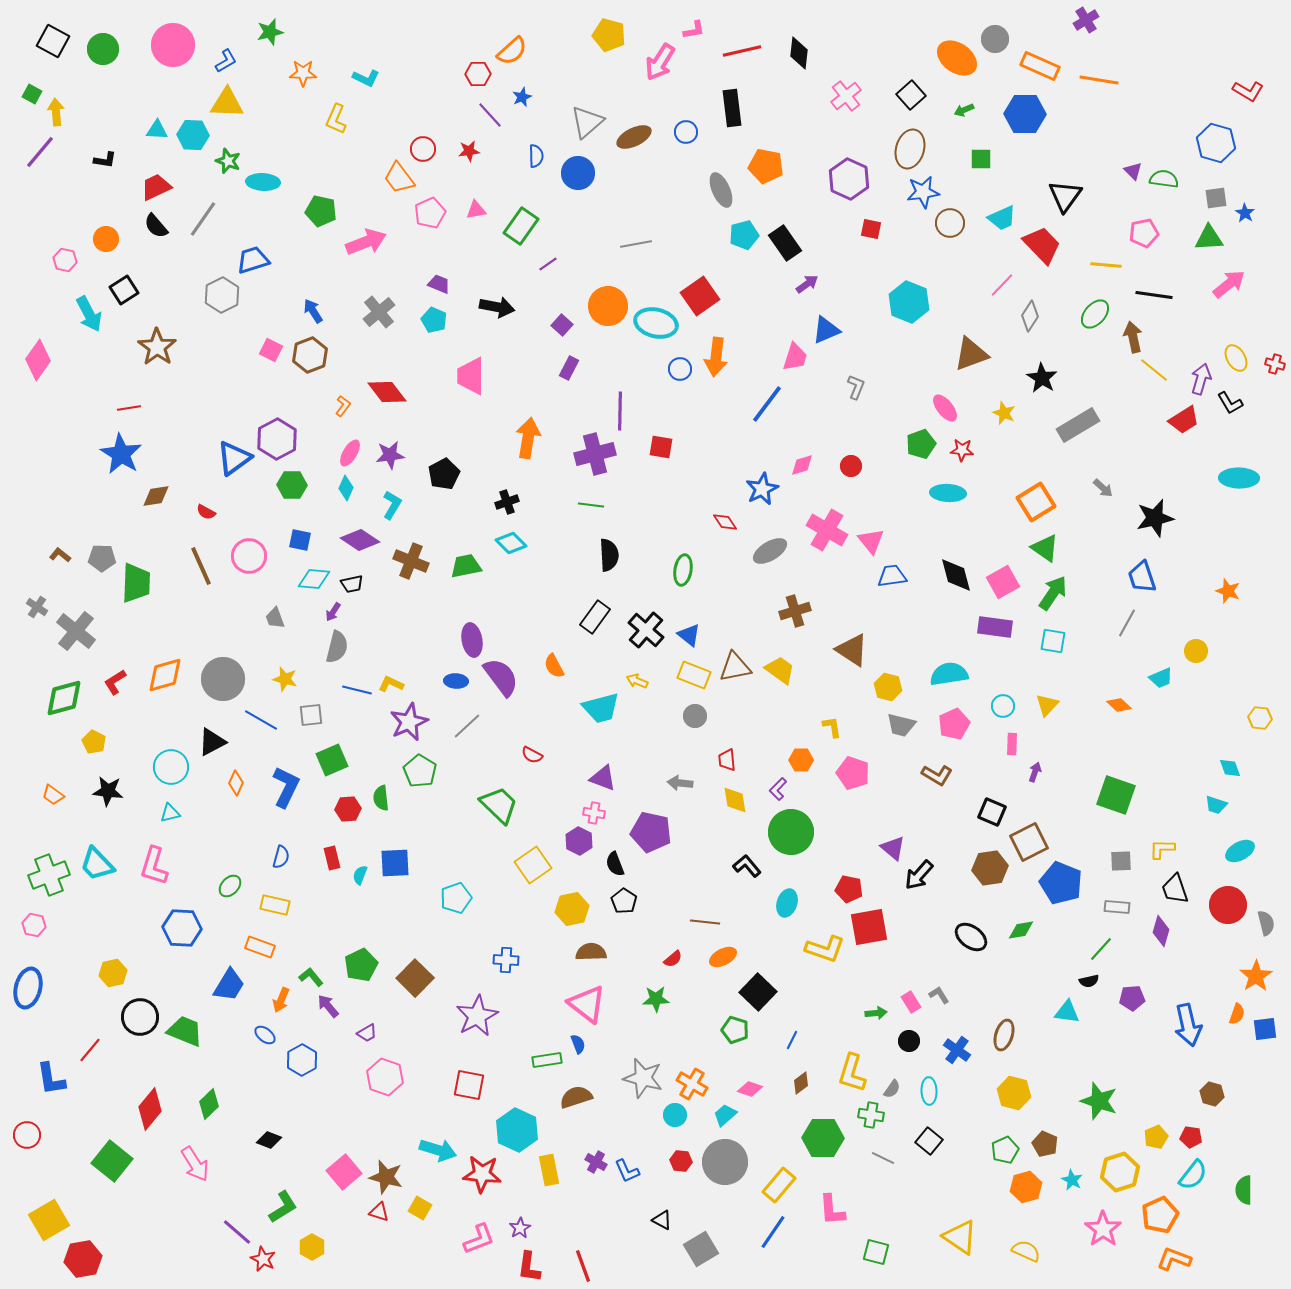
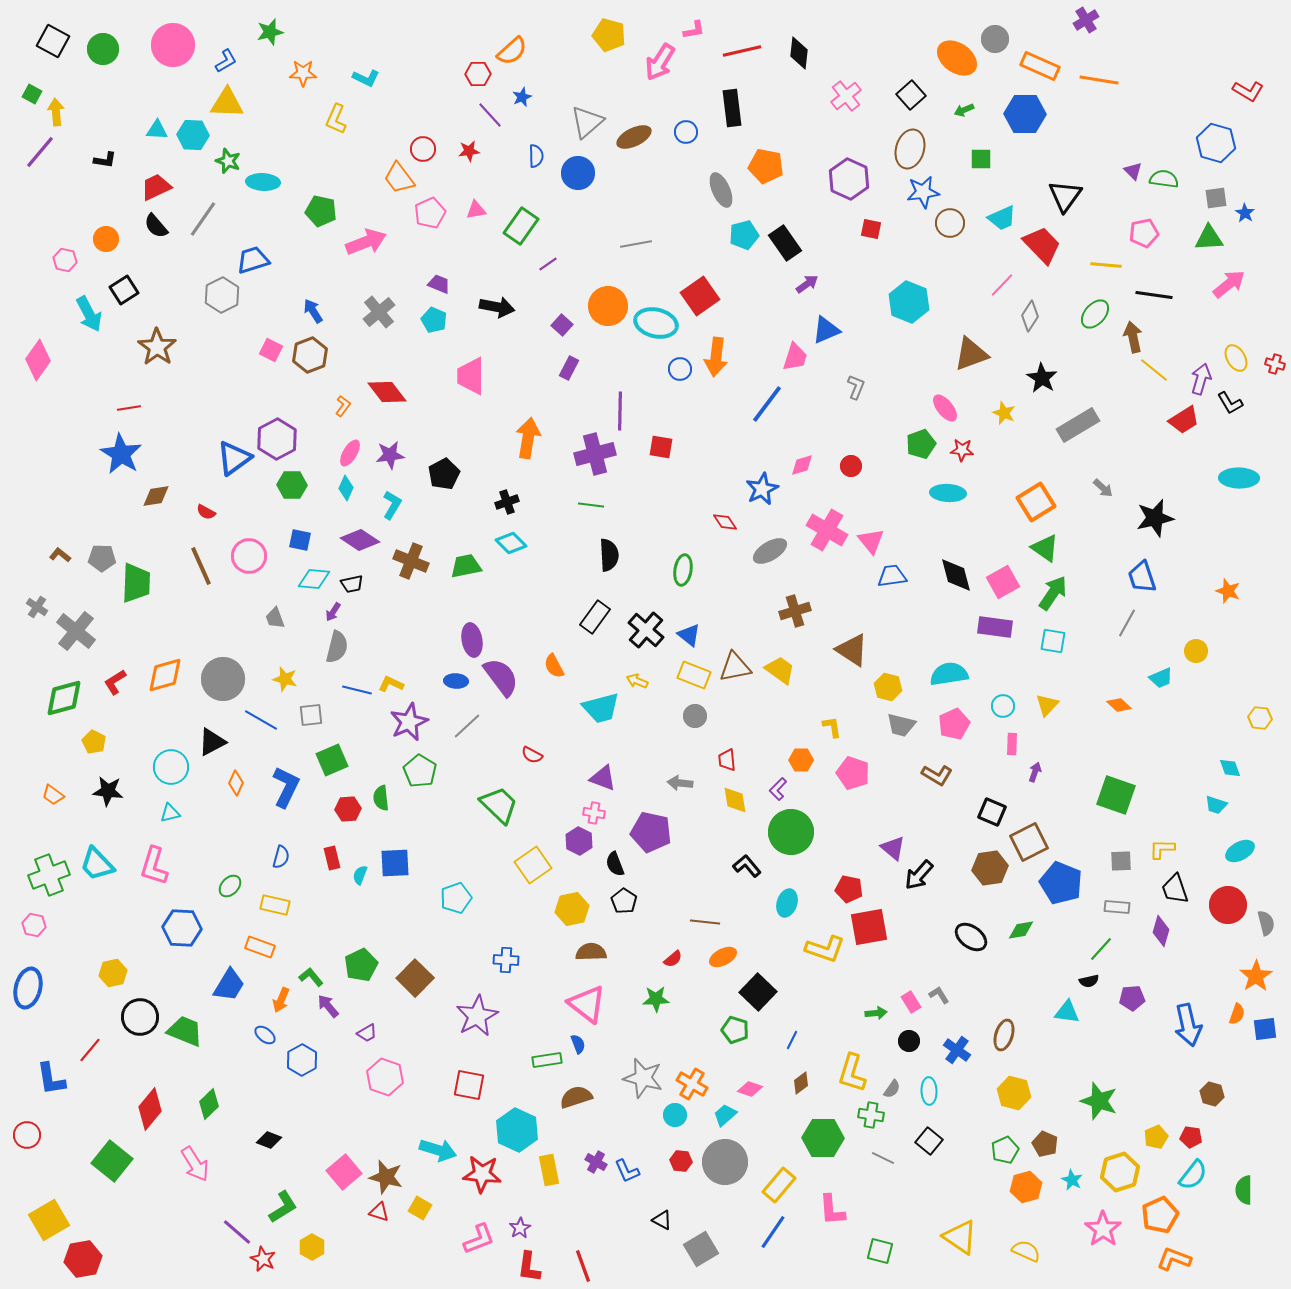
green square at (876, 1252): moved 4 px right, 1 px up
